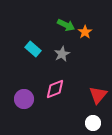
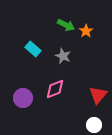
orange star: moved 1 px right, 1 px up
gray star: moved 1 px right, 2 px down; rotated 21 degrees counterclockwise
purple circle: moved 1 px left, 1 px up
white circle: moved 1 px right, 2 px down
